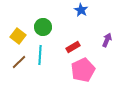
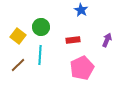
green circle: moved 2 px left
red rectangle: moved 7 px up; rotated 24 degrees clockwise
brown line: moved 1 px left, 3 px down
pink pentagon: moved 1 px left, 2 px up
